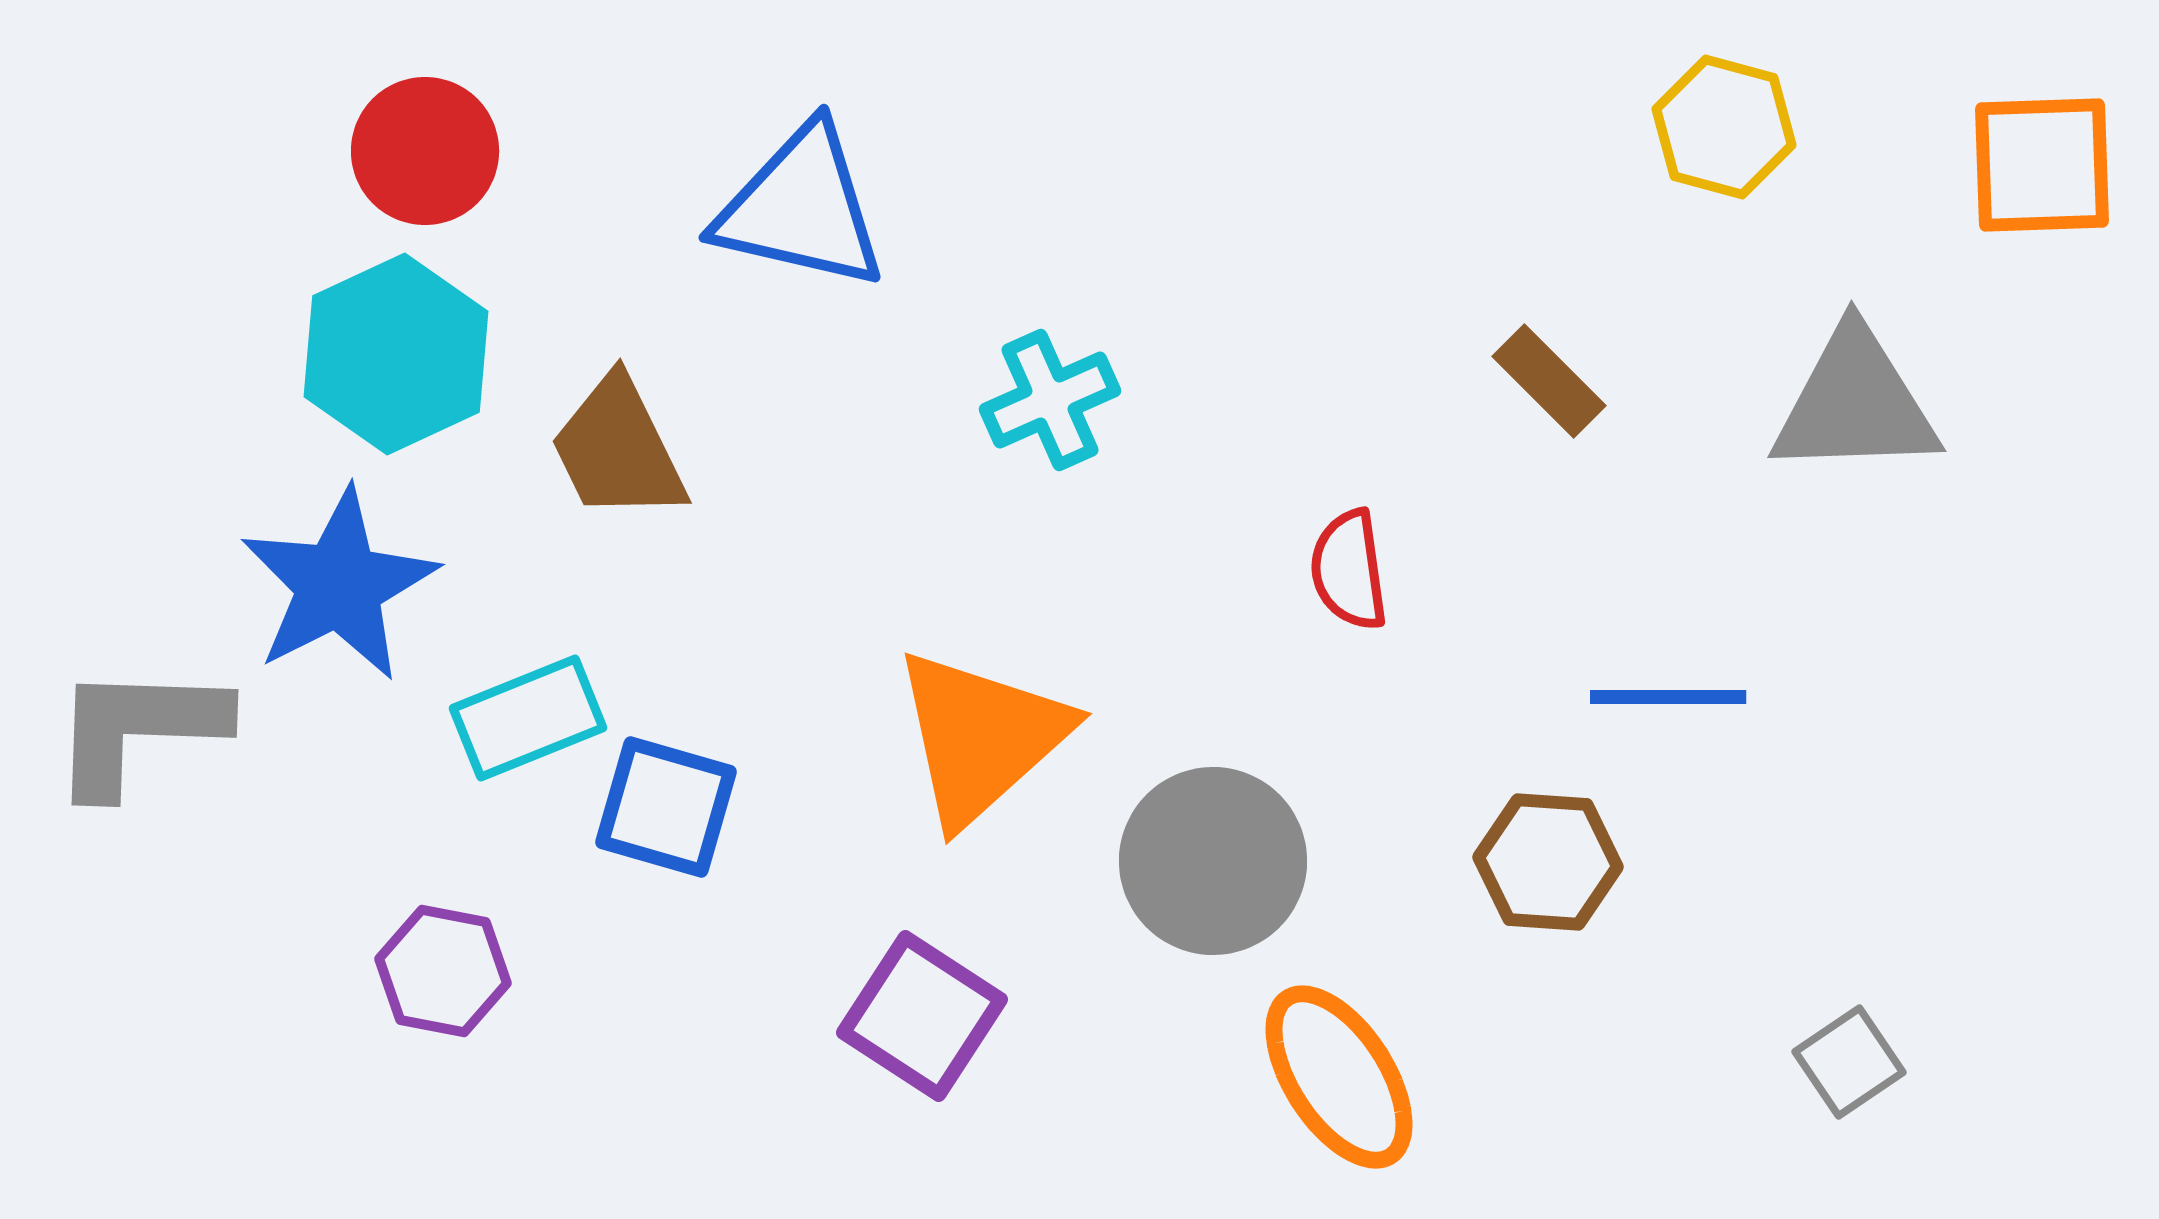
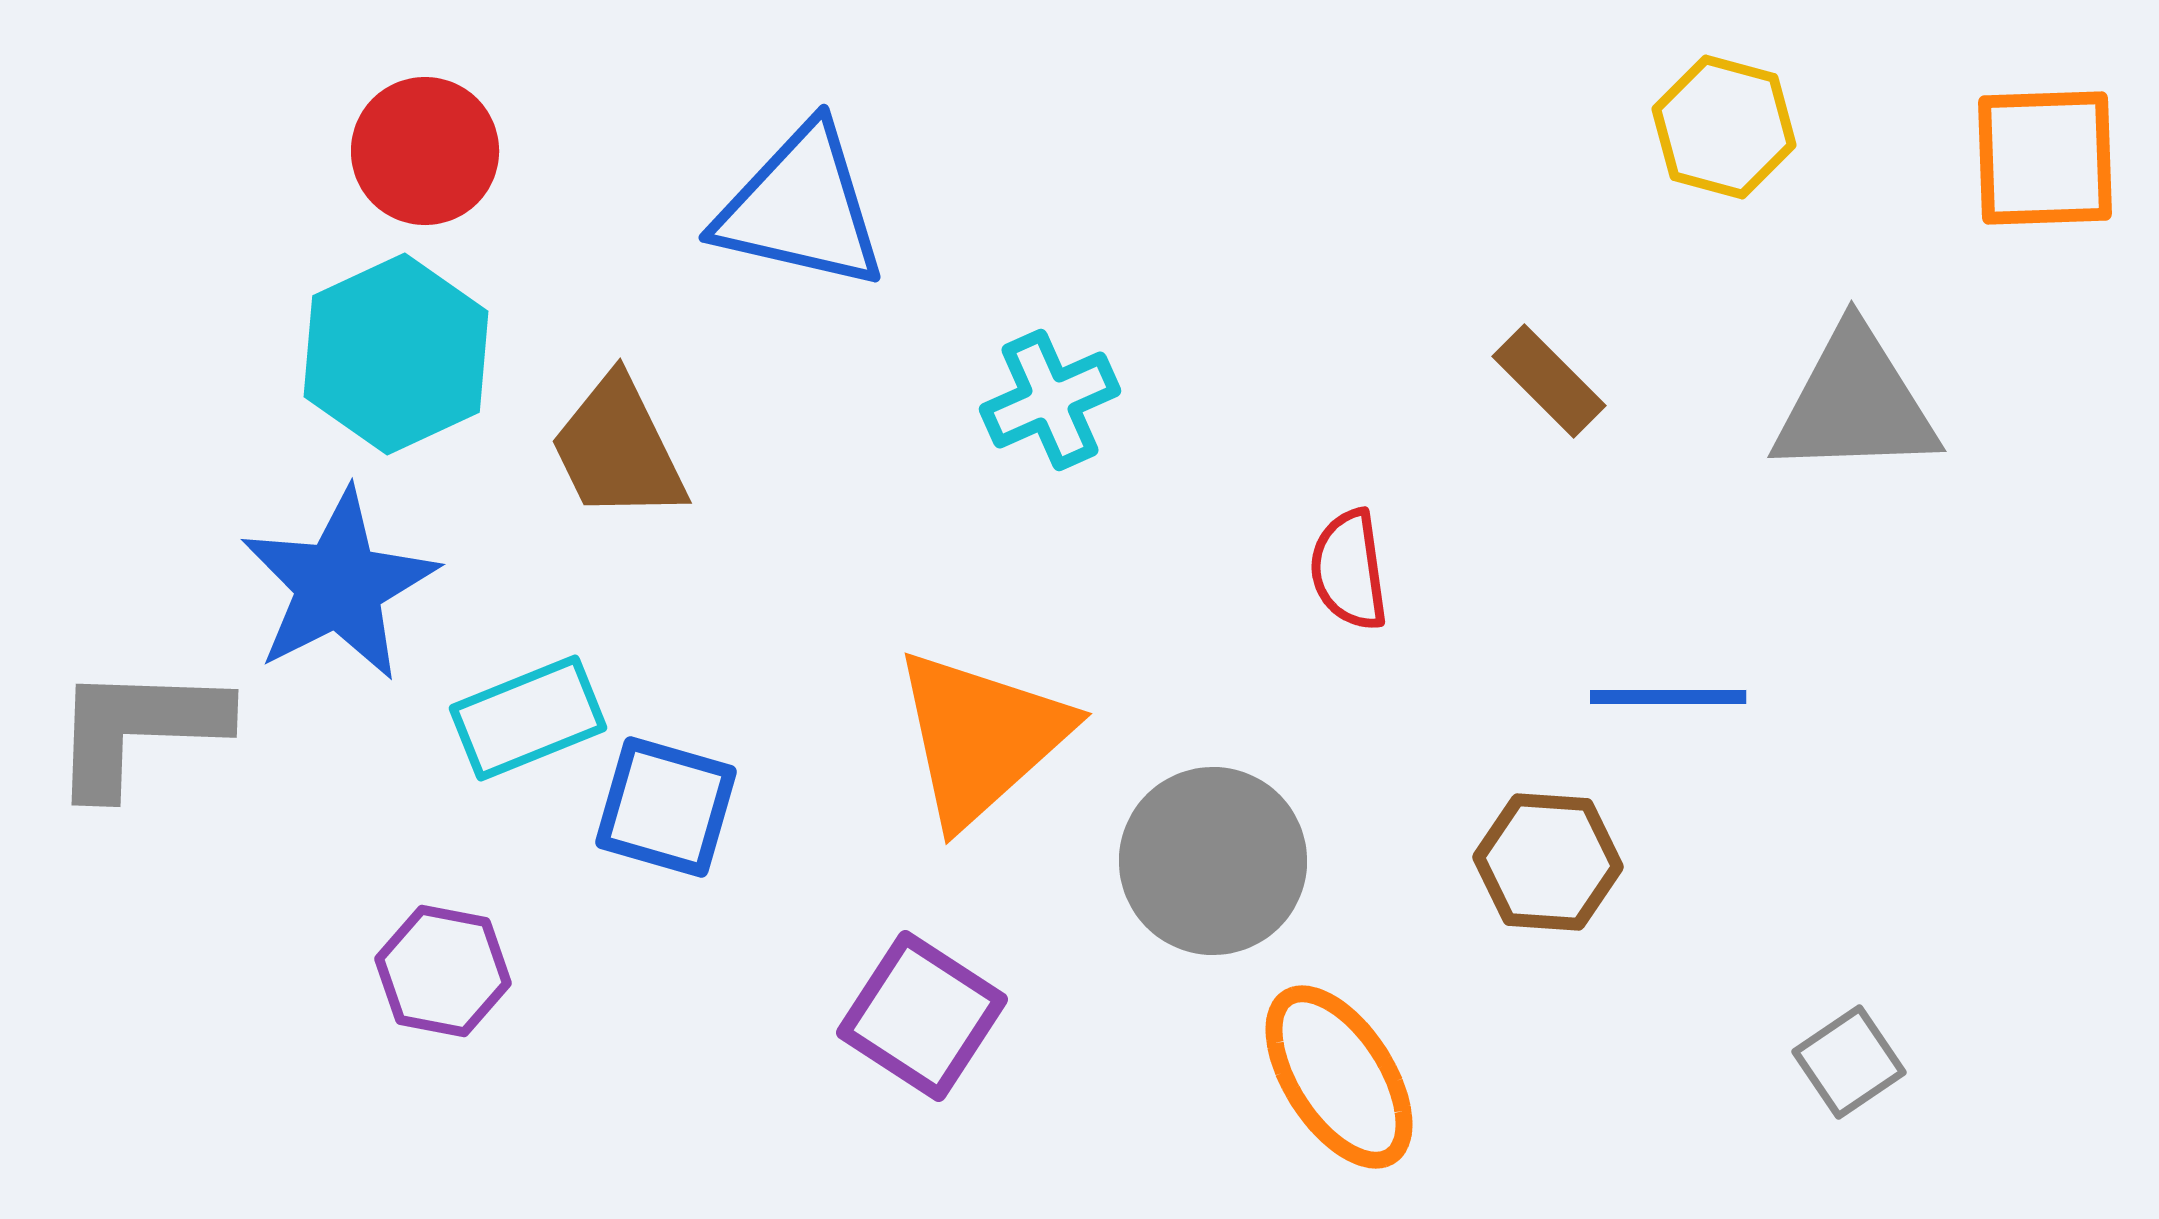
orange square: moved 3 px right, 7 px up
